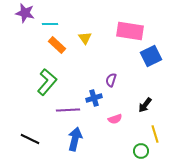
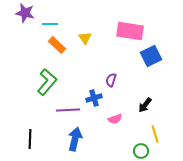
black line: rotated 66 degrees clockwise
